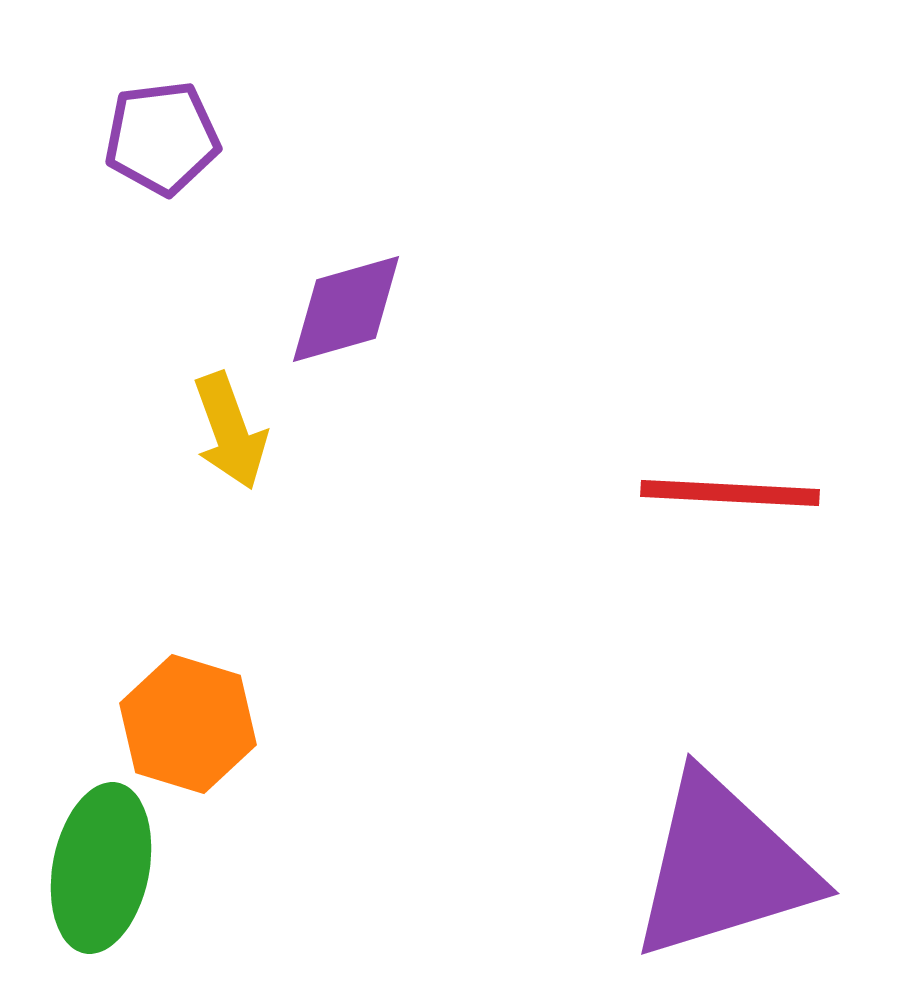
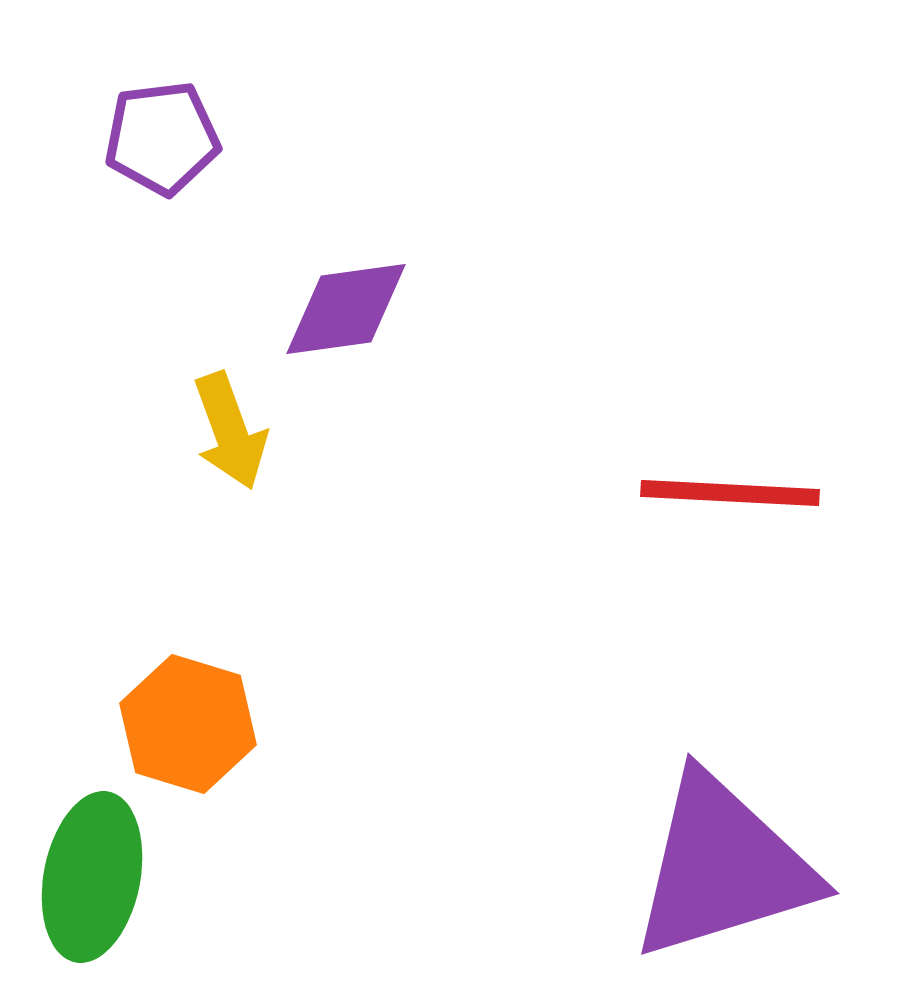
purple diamond: rotated 8 degrees clockwise
green ellipse: moved 9 px left, 9 px down
